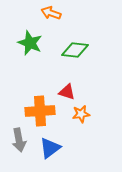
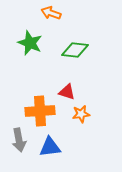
blue triangle: moved 1 px up; rotated 30 degrees clockwise
